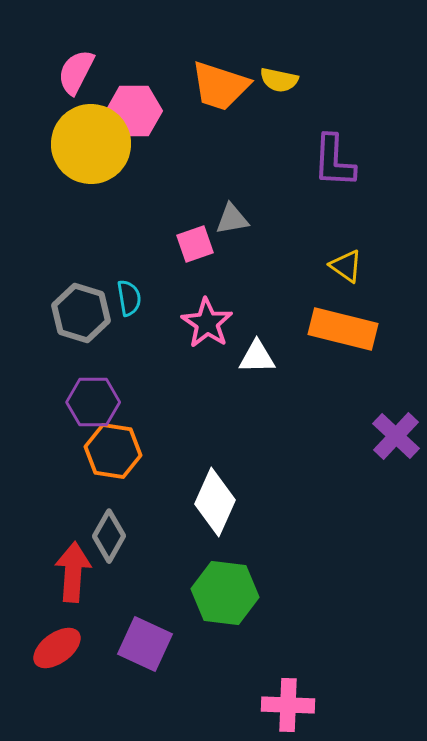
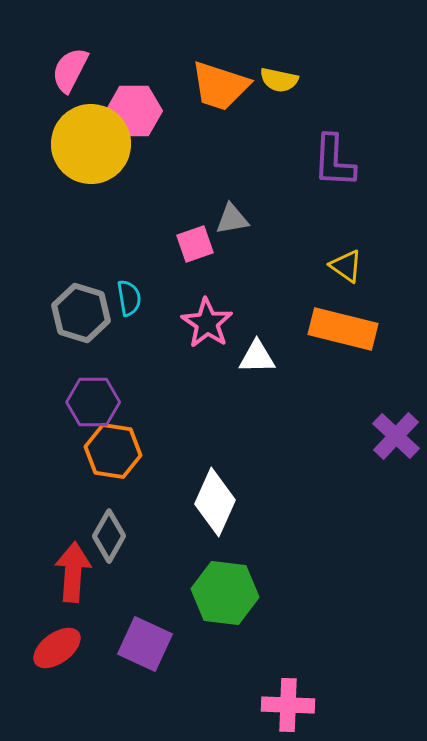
pink semicircle: moved 6 px left, 2 px up
